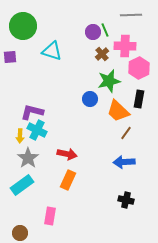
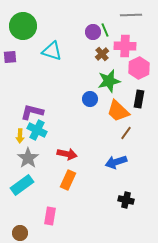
blue arrow: moved 8 px left; rotated 15 degrees counterclockwise
